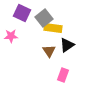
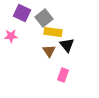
yellow rectangle: moved 4 px down
black triangle: rotated 35 degrees counterclockwise
